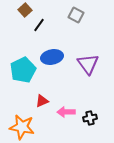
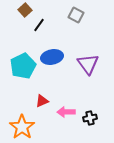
cyan pentagon: moved 4 px up
orange star: rotated 25 degrees clockwise
